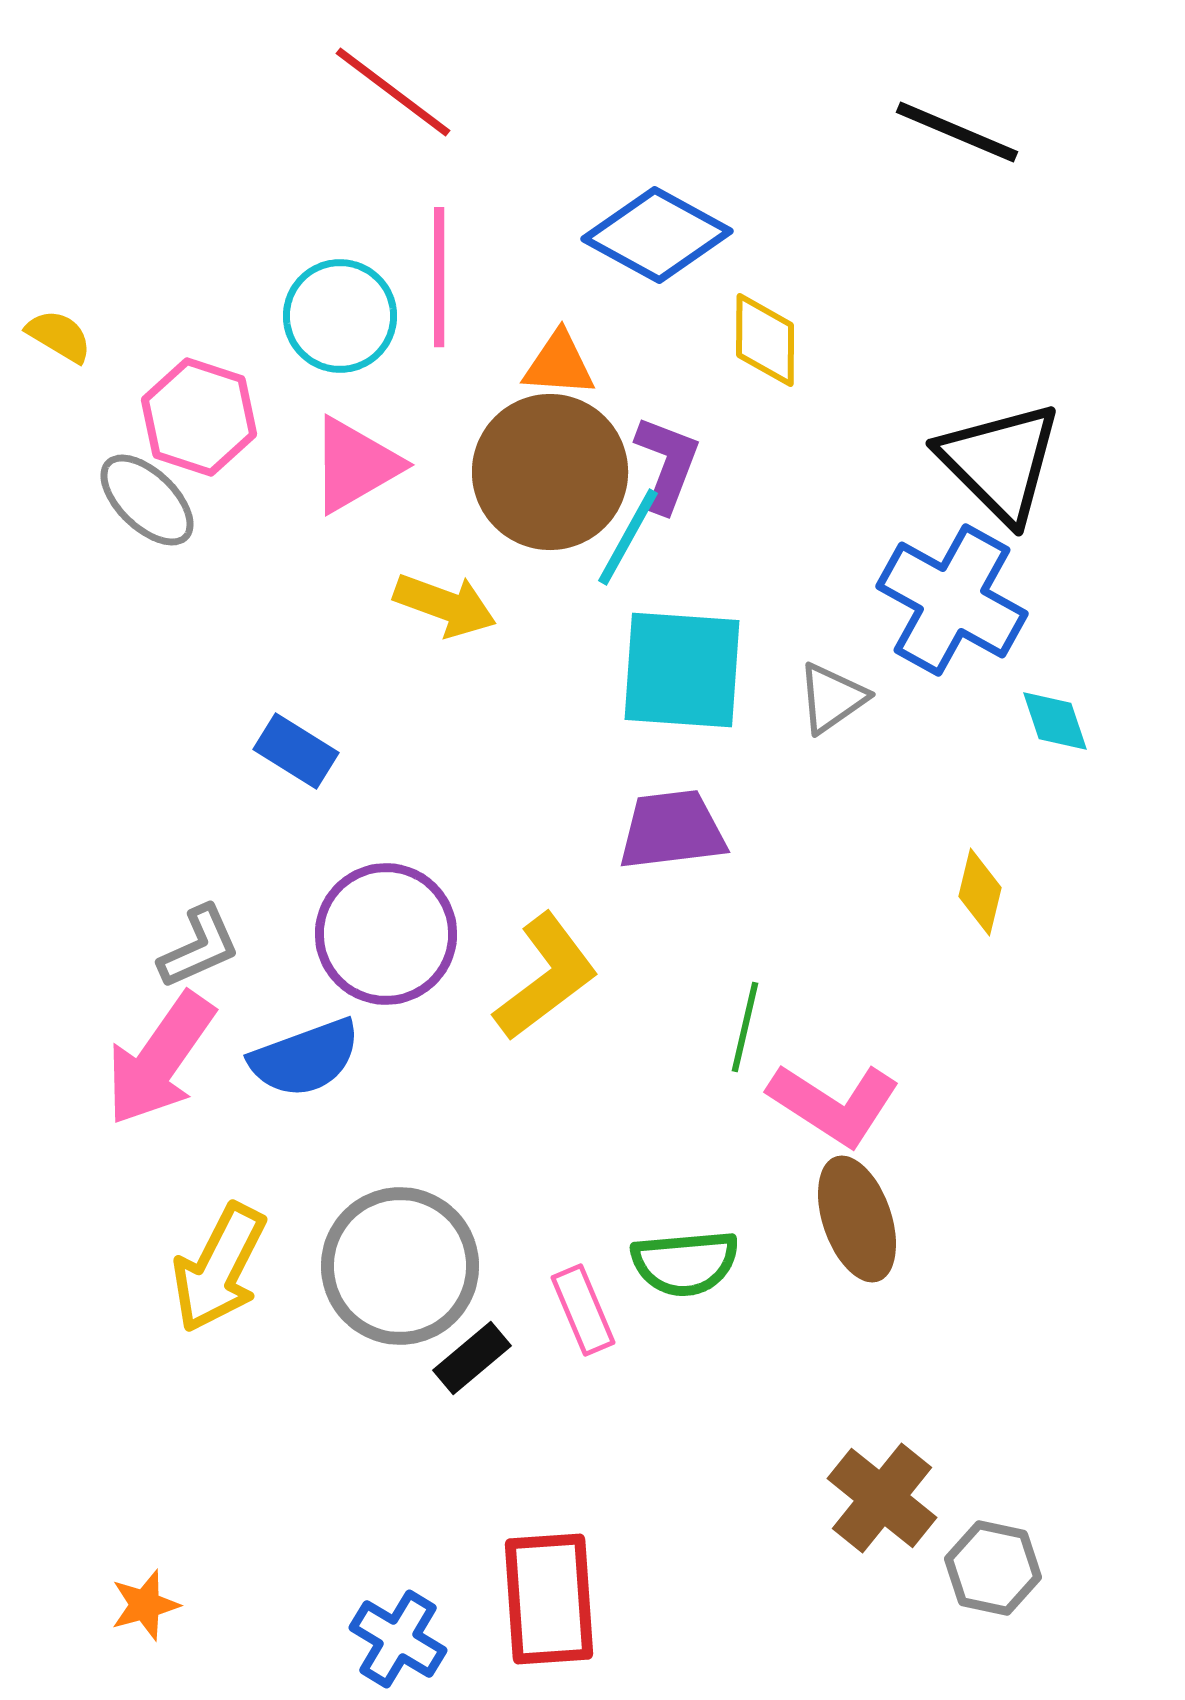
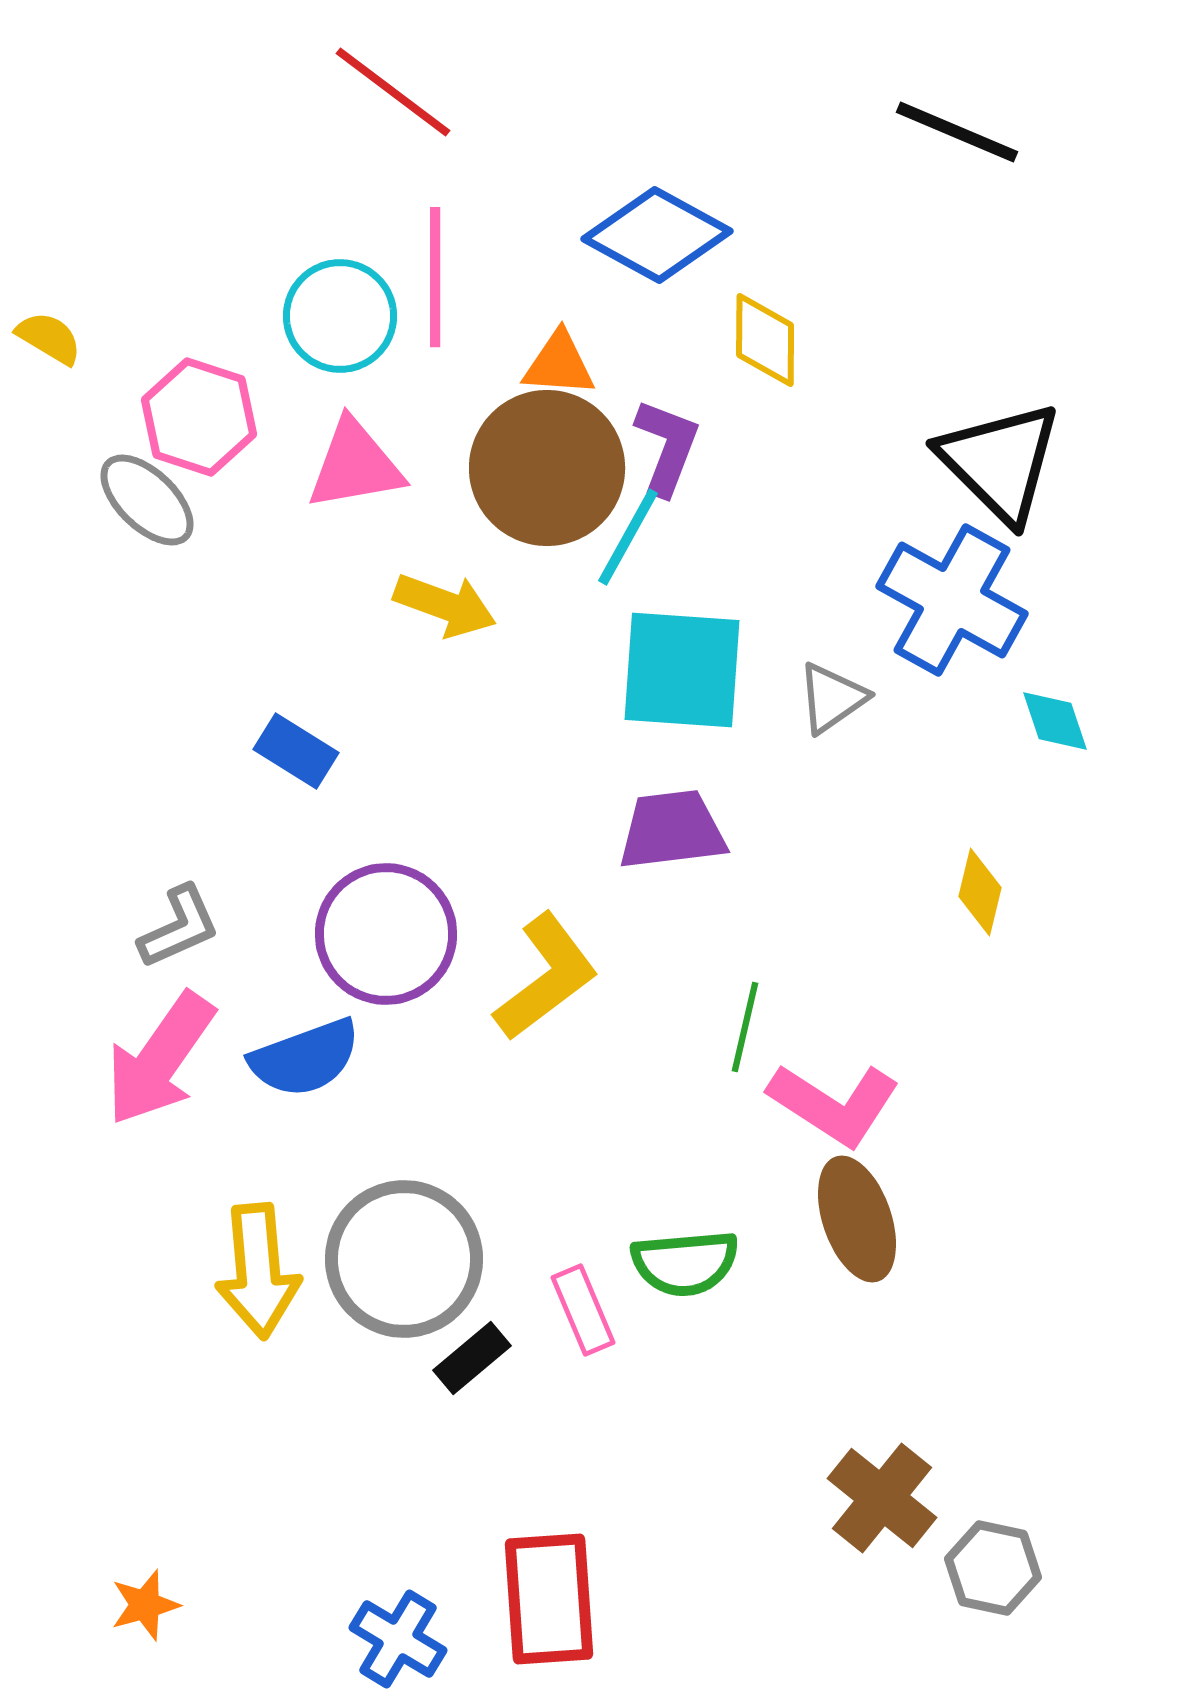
pink line at (439, 277): moved 4 px left
yellow semicircle at (59, 336): moved 10 px left, 2 px down
purple L-shape at (667, 464): moved 17 px up
pink triangle at (355, 465): rotated 20 degrees clockwise
brown circle at (550, 472): moved 3 px left, 4 px up
gray L-shape at (199, 947): moved 20 px left, 20 px up
gray circle at (400, 1266): moved 4 px right, 7 px up
yellow arrow at (219, 1268): moved 39 px right, 3 px down; rotated 32 degrees counterclockwise
